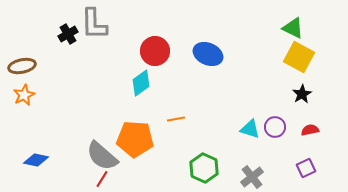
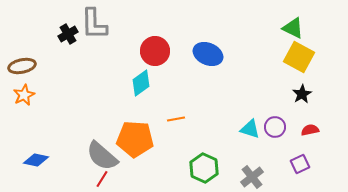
purple square: moved 6 px left, 4 px up
